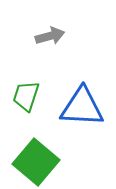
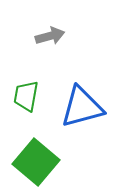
green trapezoid: rotated 8 degrees counterclockwise
blue triangle: rotated 18 degrees counterclockwise
